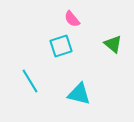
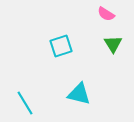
pink semicircle: moved 34 px right, 5 px up; rotated 18 degrees counterclockwise
green triangle: rotated 18 degrees clockwise
cyan line: moved 5 px left, 22 px down
